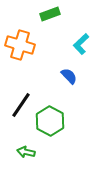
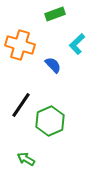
green rectangle: moved 5 px right
cyan L-shape: moved 4 px left
blue semicircle: moved 16 px left, 11 px up
green hexagon: rotated 8 degrees clockwise
green arrow: moved 7 px down; rotated 18 degrees clockwise
